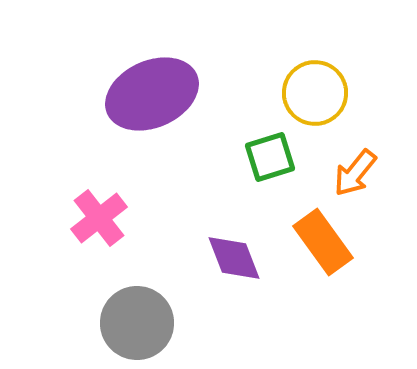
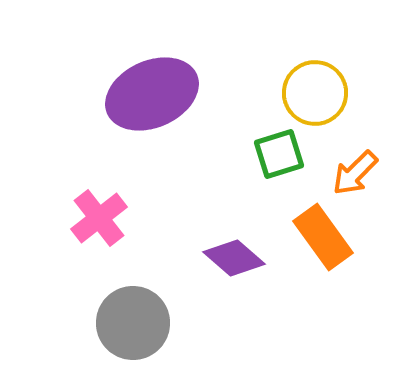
green square: moved 9 px right, 3 px up
orange arrow: rotated 6 degrees clockwise
orange rectangle: moved 5 px up
purple diamond: rotated 28 degrees counterclockwise
gray circle: moved 4 px left
